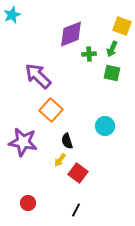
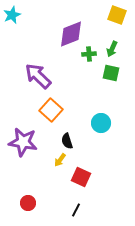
yellow square: moved 5 px left, 11 px up
green square: moved 1 px left
cyan circle: moved 4 px left, 3 px up
red square: moved 3 px right, 4 px down; rotated 12 degrees counterclockwise
